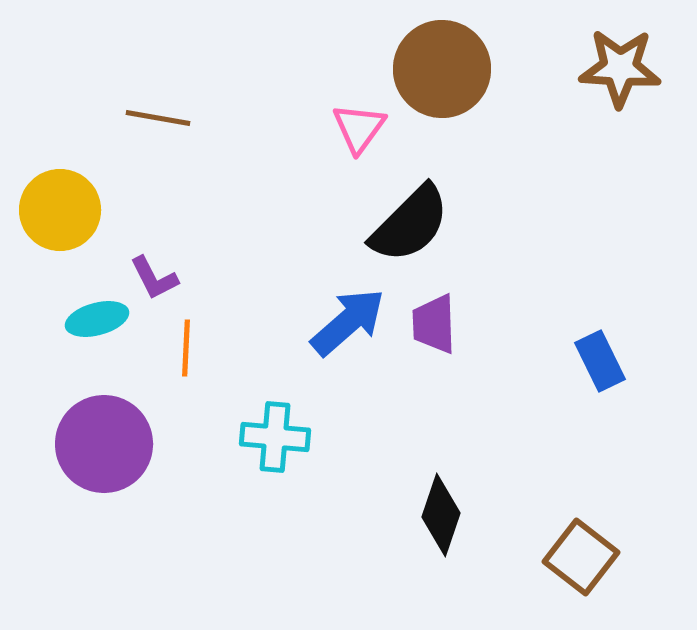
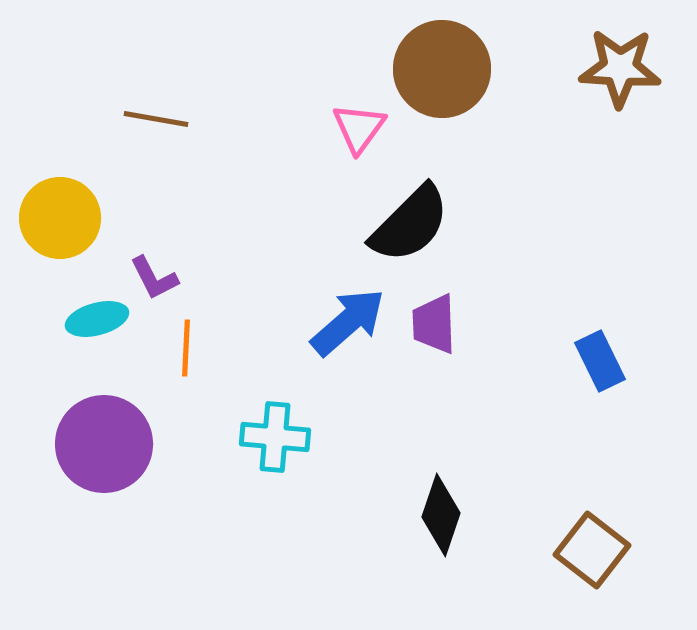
brown line: moved 2 px left, 1 px down
yellow circle: moved 8 px down
brown square: moved 11 px right, 7 px up
